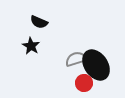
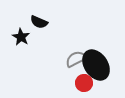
black star: moved 10 px left, 9 px up
gray semicircle: rotated 10 degrees counterclockwise
